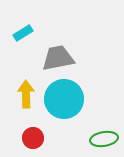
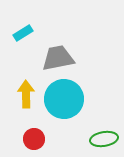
red circle: moved 1 px right, 1 px down
